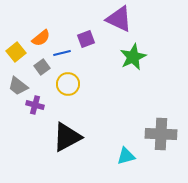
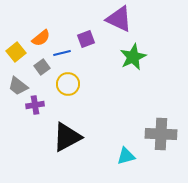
purple cross: rotated 24 degrees counterclockwise
